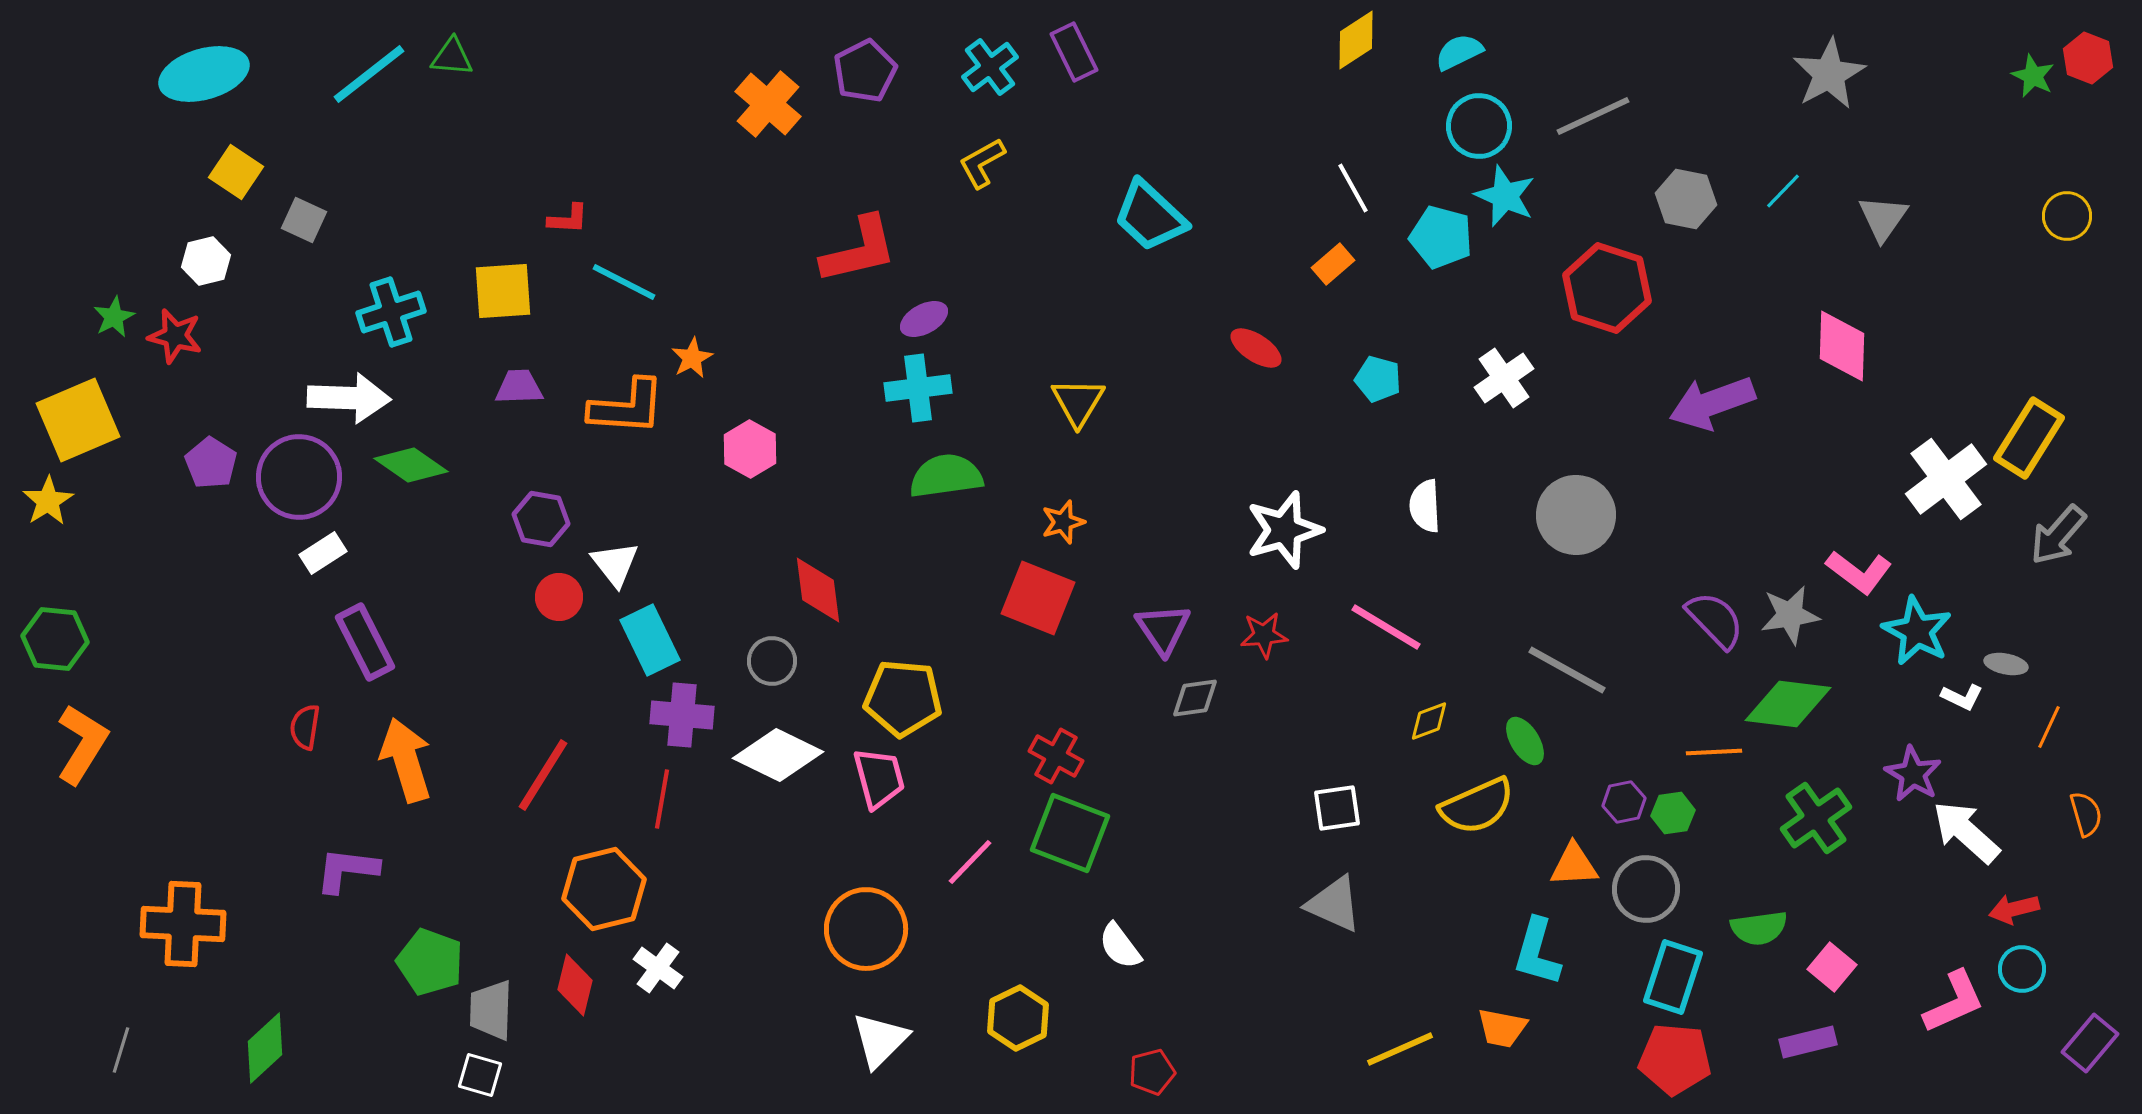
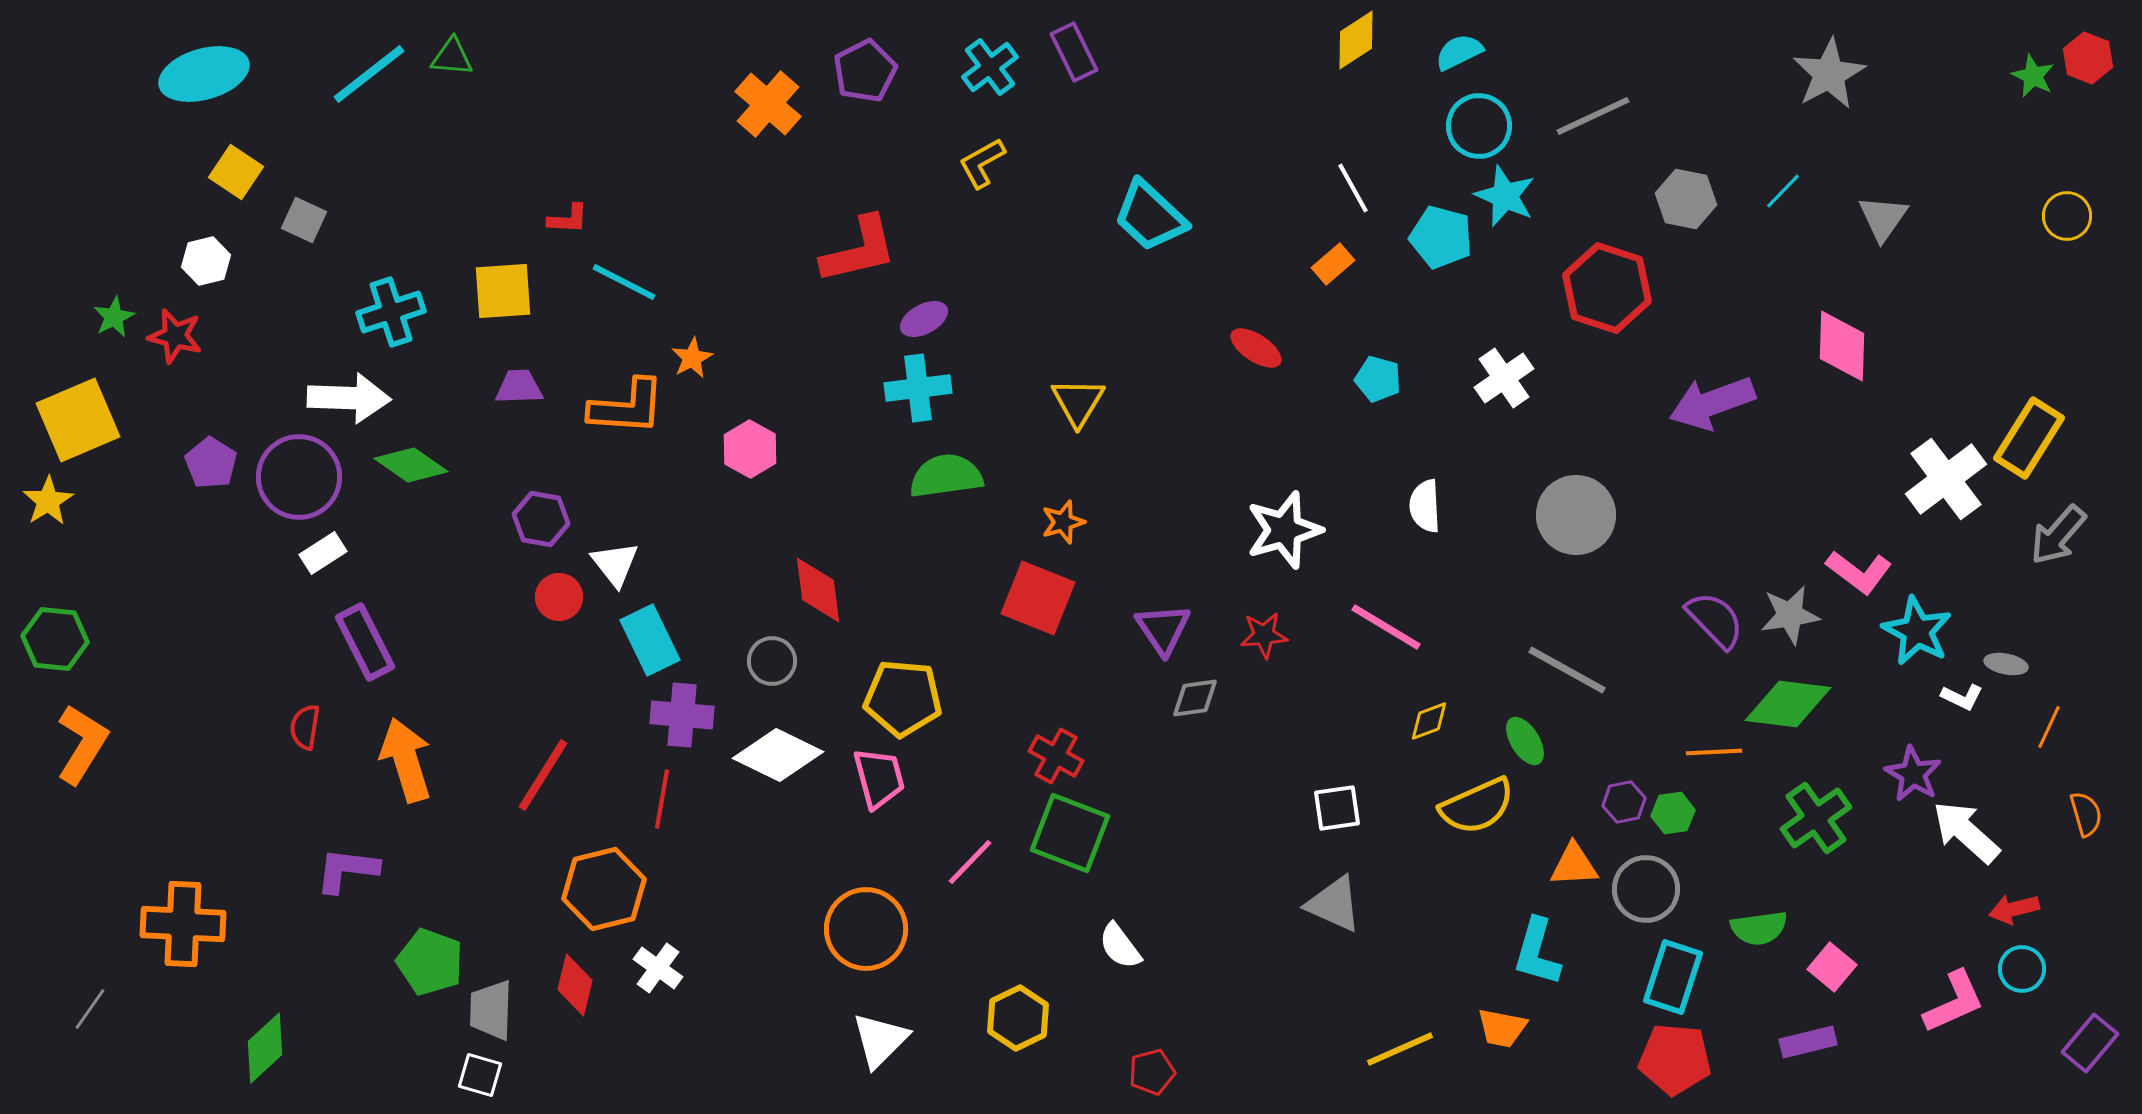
gray line at (121, 1050): moved 31 px left, 41 px up; rotated 18 degrees clockwise
